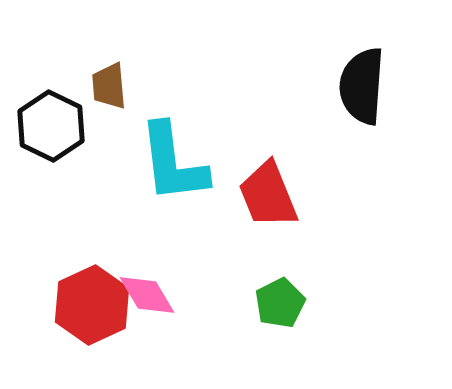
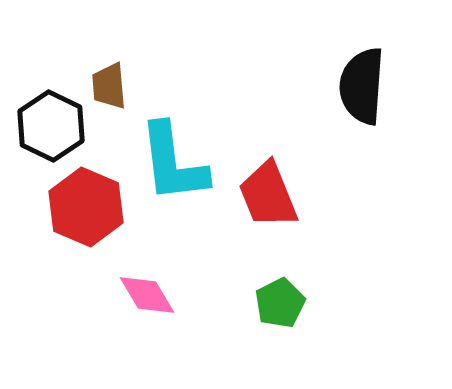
red hexagon: moved 6 px left, 98 px up; rotated 12 degrees counterclockwise
